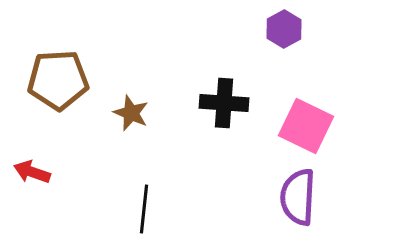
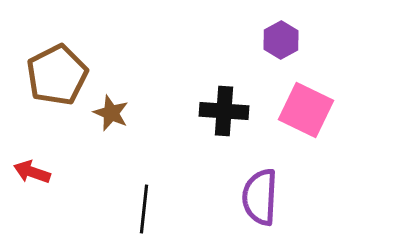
purple hexagon: moved 3 px left, 11 px down
brown pentagon: moved 1 px left, 5 px up; rotated 24 degrees counterclockwise
black cross: moved 8 px down
brown star: moved 20 px left
pink square: moved 16 px up
purple semicircle: moved 38 px left
